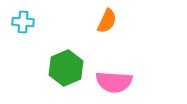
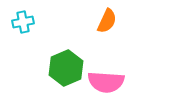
cyan cross: rotated 15 degrees counterclockwise
pink semicircle: moved 8 px left
